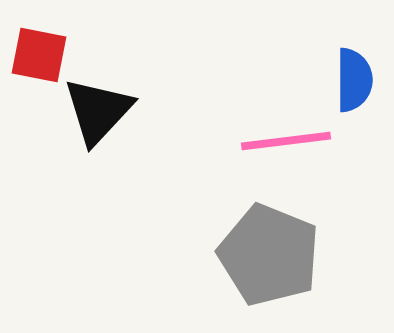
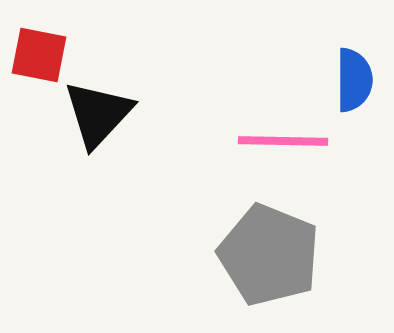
black triangle: moved 3 px down
pink line: moved 3 px left; rotated 8 degrees clockwise
